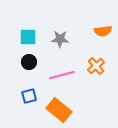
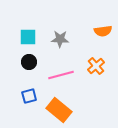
pink line: moved 1 px left
